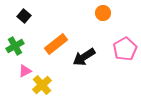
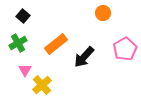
black square: moved 1 px left
green cross: moved 3 px right, 3 px up
black arrow: rotated 15 degrees counterclockwise
pink triangle: moved 1 px up; rotated 32 degrees counterclockwise
